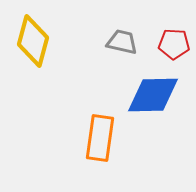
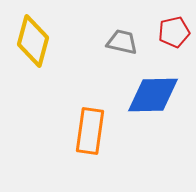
red pentagon: moved 12 px up; rotated 16 degrees counterclockwise
orange rectangle: moved 10 px left, 7 px up
